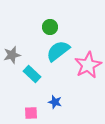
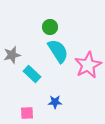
cyan semicircle: rotated 95 degrees clockwise
blue star: rotated 16 degrees counterclockwise
pink square: moved 4 px left
